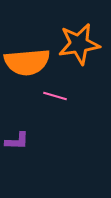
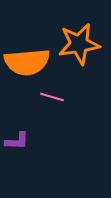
pink line: moved 3 px left, 1 px down
